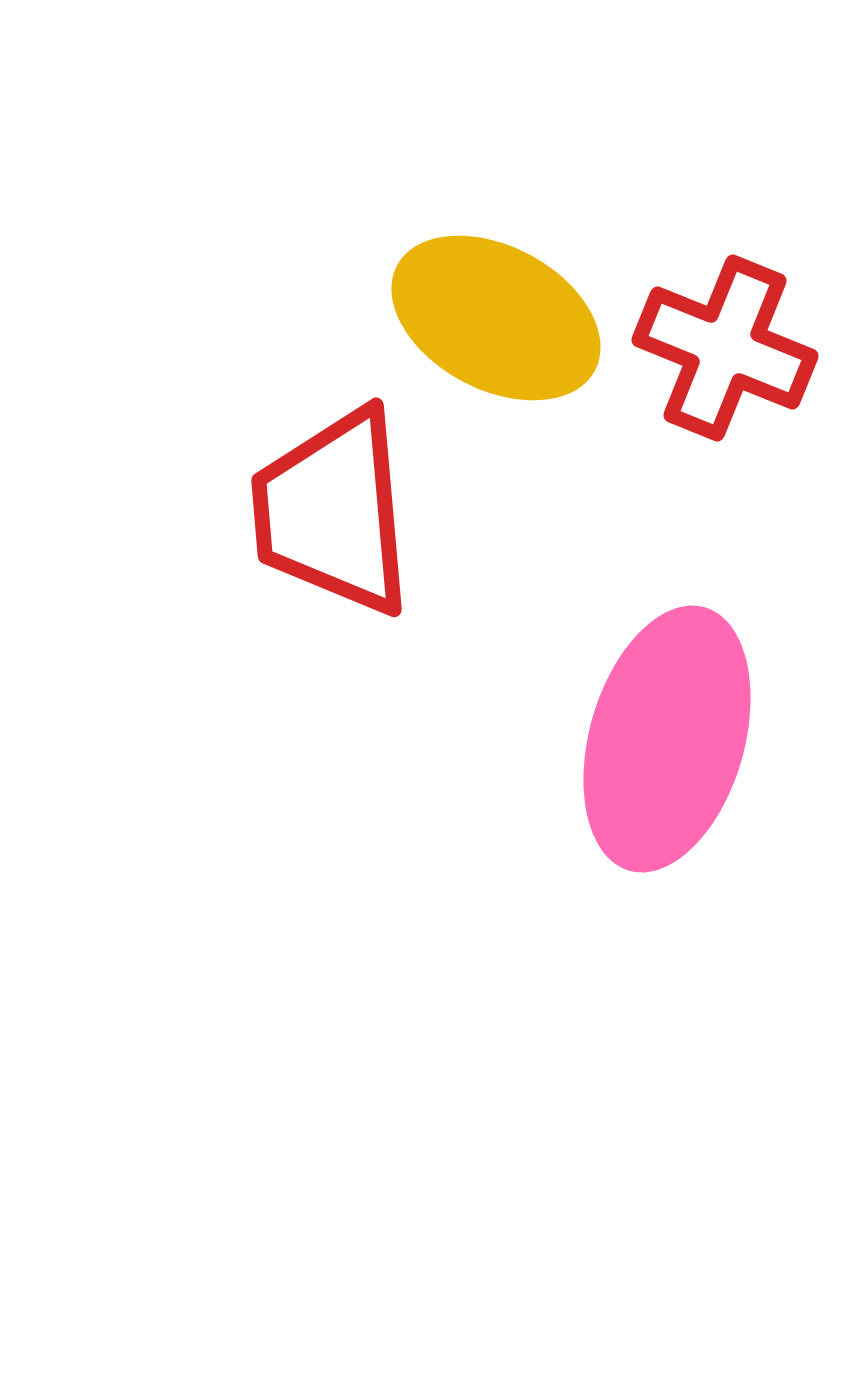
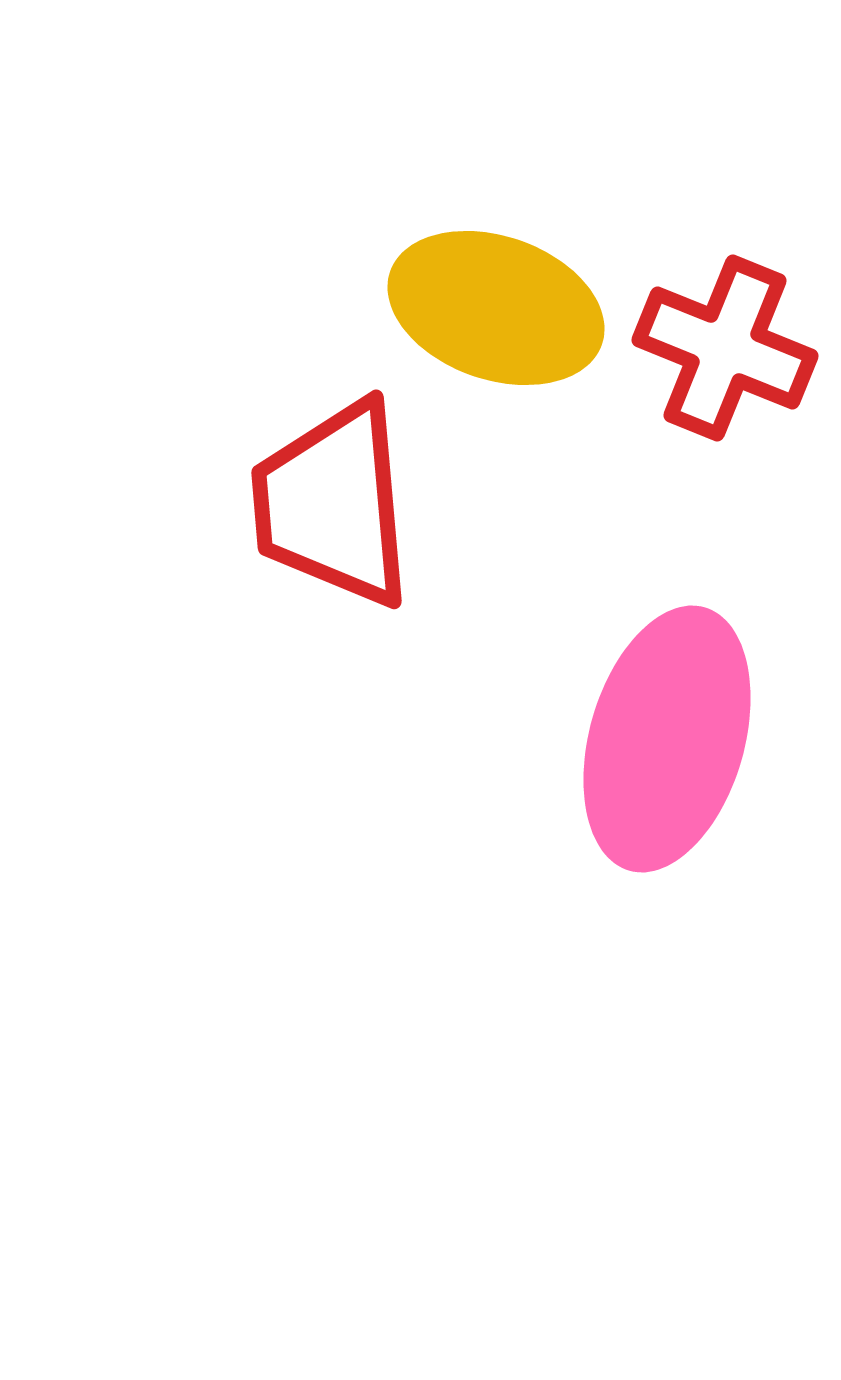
yellow ellipse: moved 10 px up; rotated 9 degrees counterclockwise
red trapezoid: moved 8 px up
